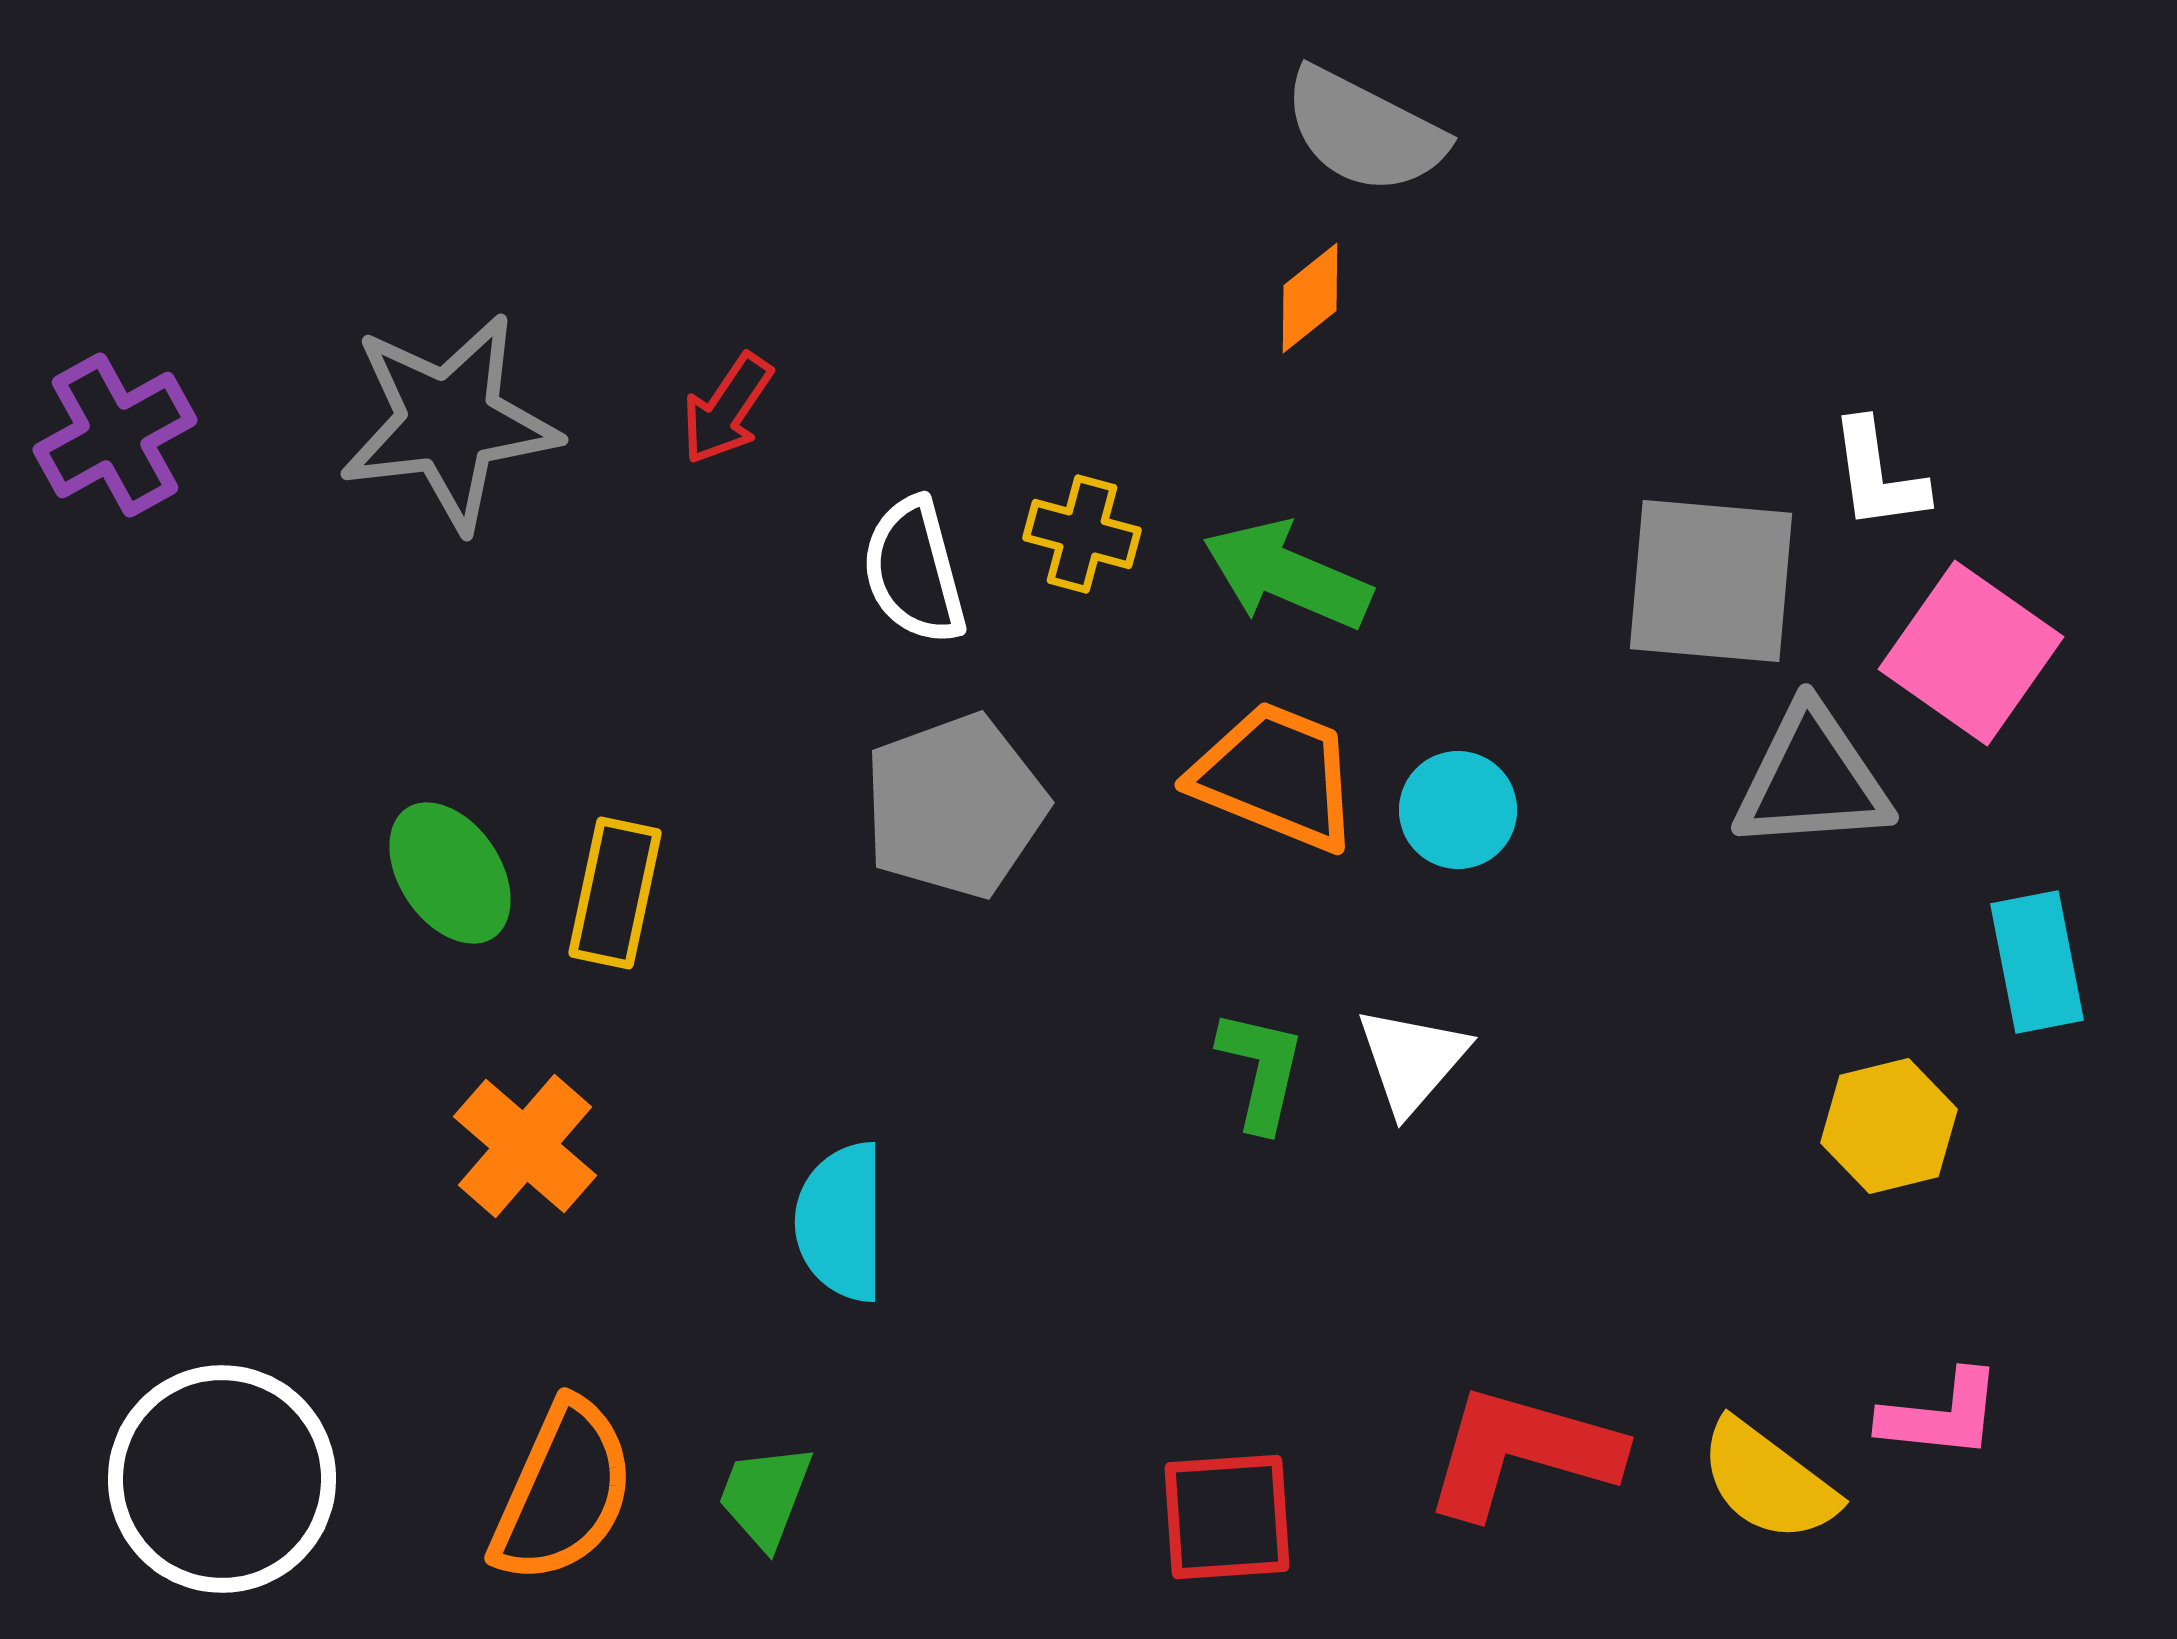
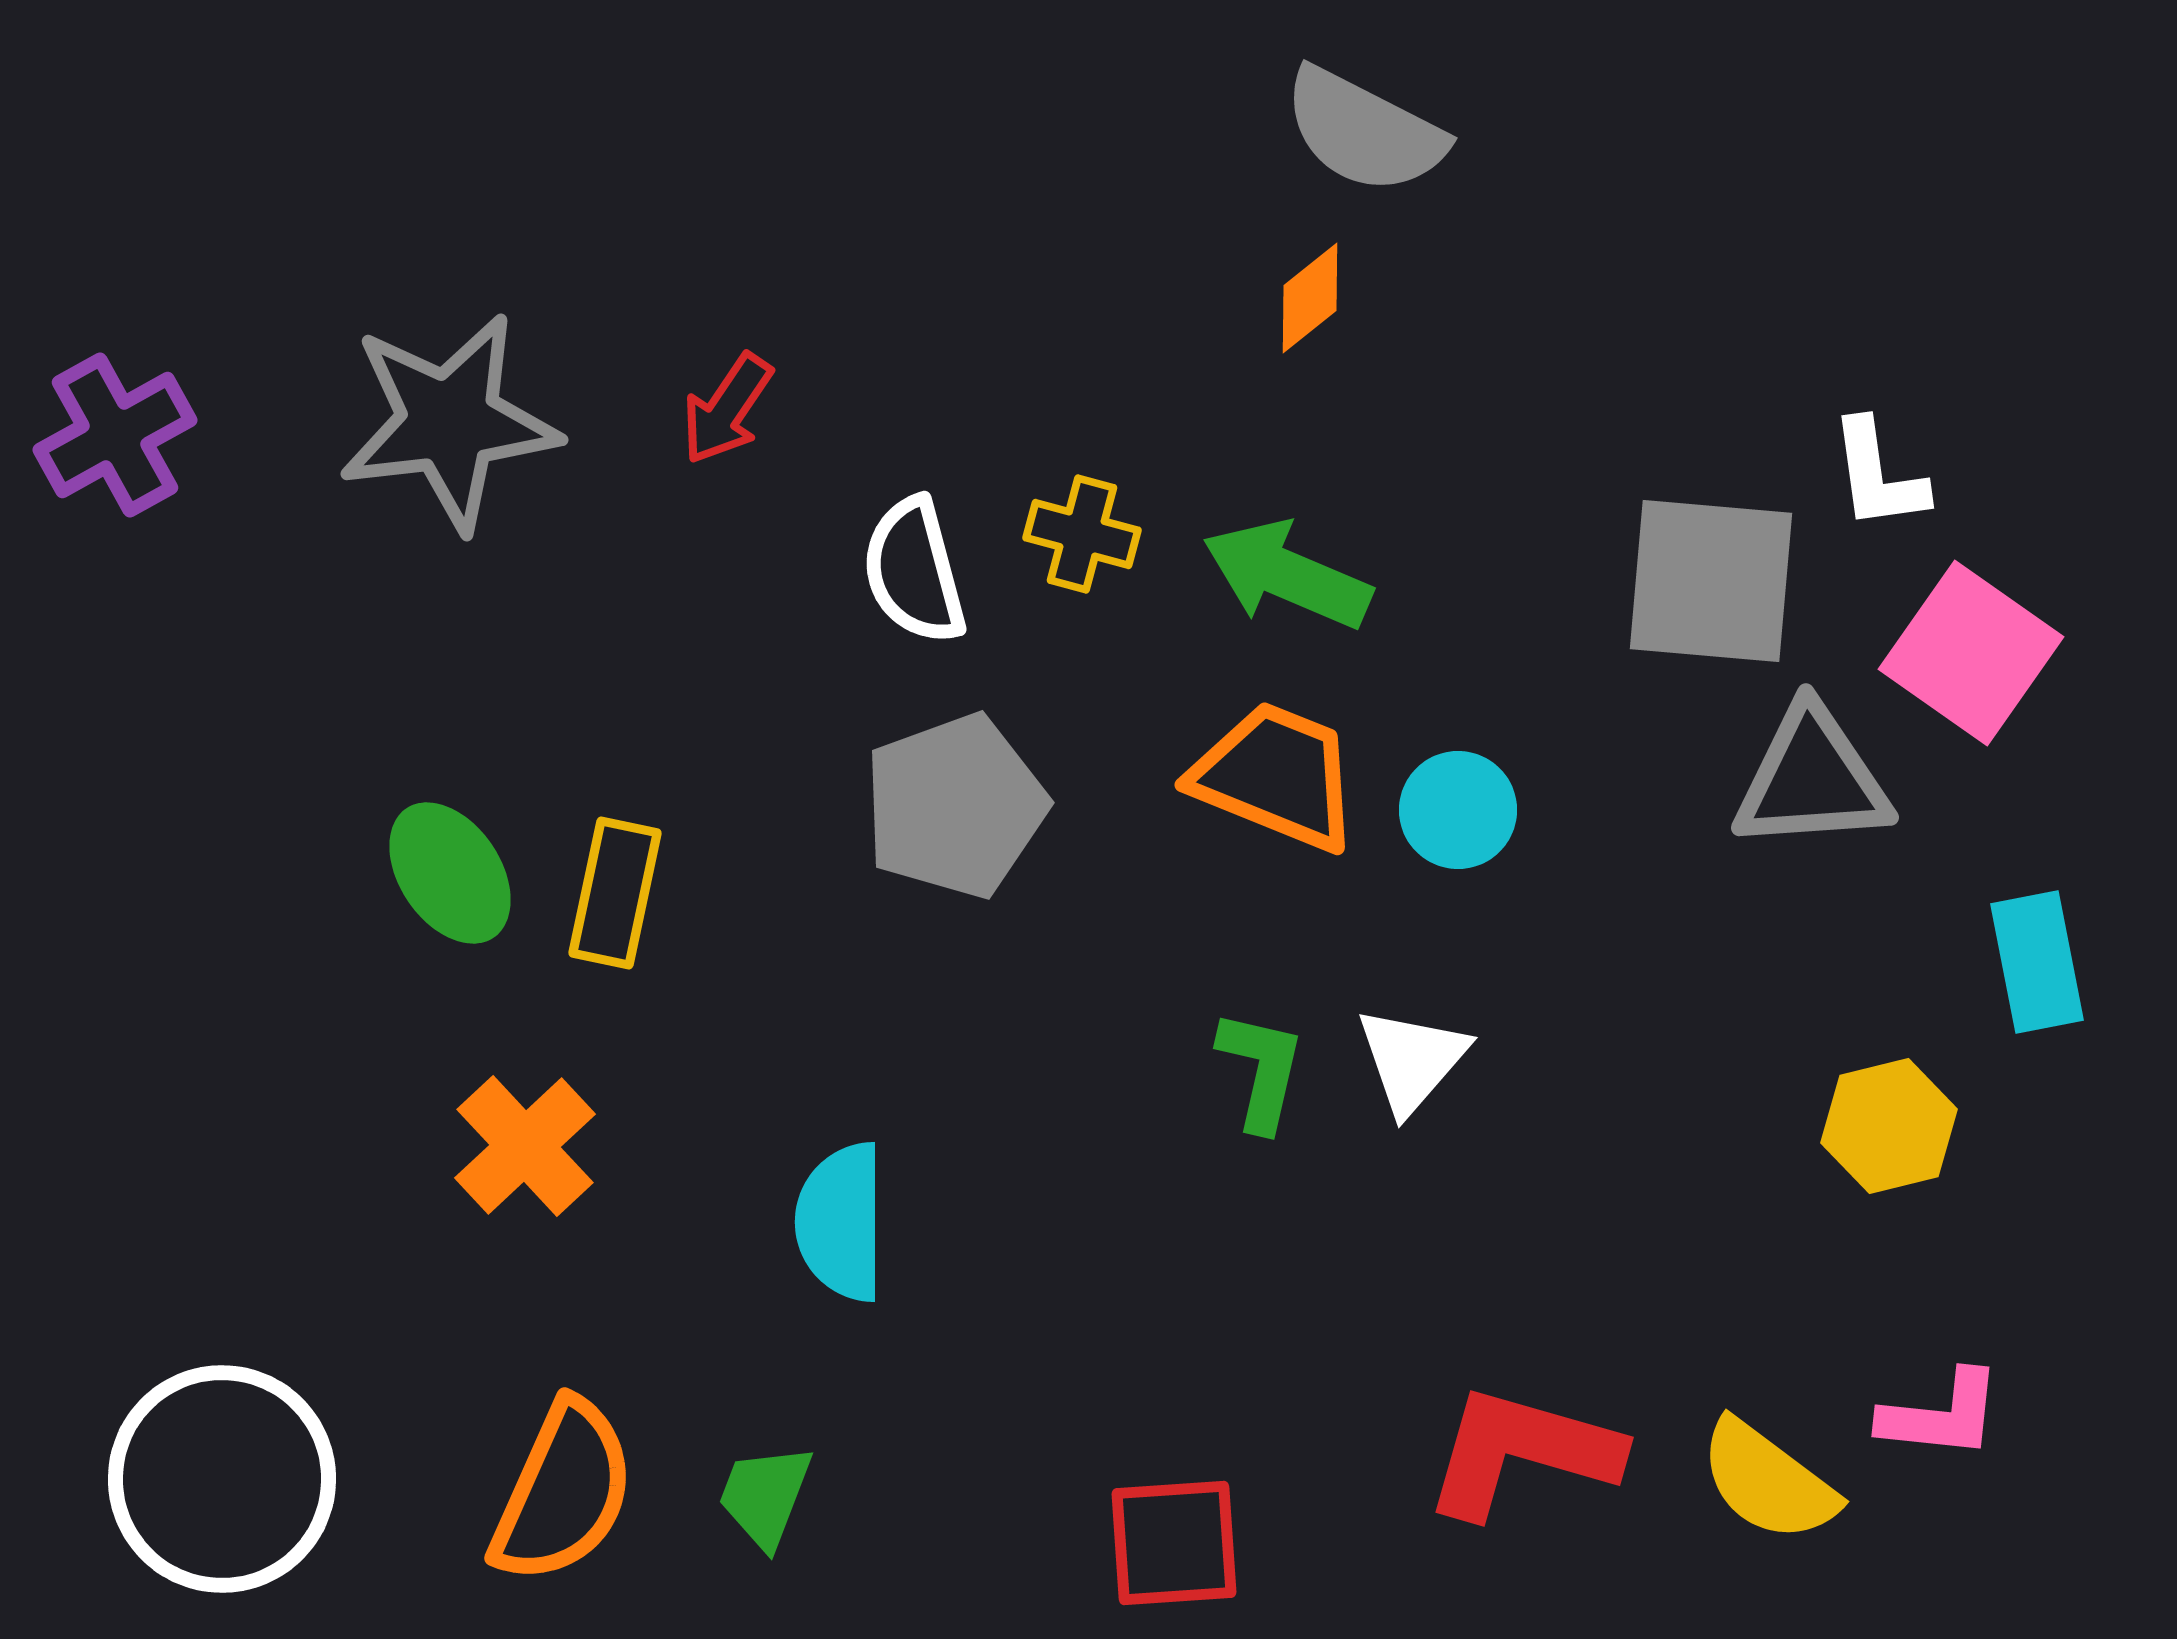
orange cross: rotated 6 degrees clockwise
red square: moved 53 px left, 26 px down
